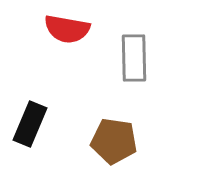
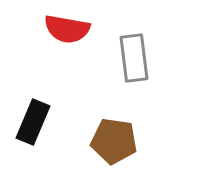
gray rectangle: rotated 6 degrees counterclockwise
black rectangle: moved 3 px right, 2 px up
